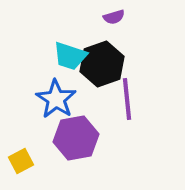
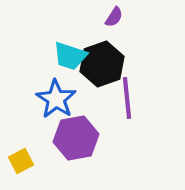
purple semicircle: rotated 40 degrees counterclockwise
purple line: moved 1 px up
